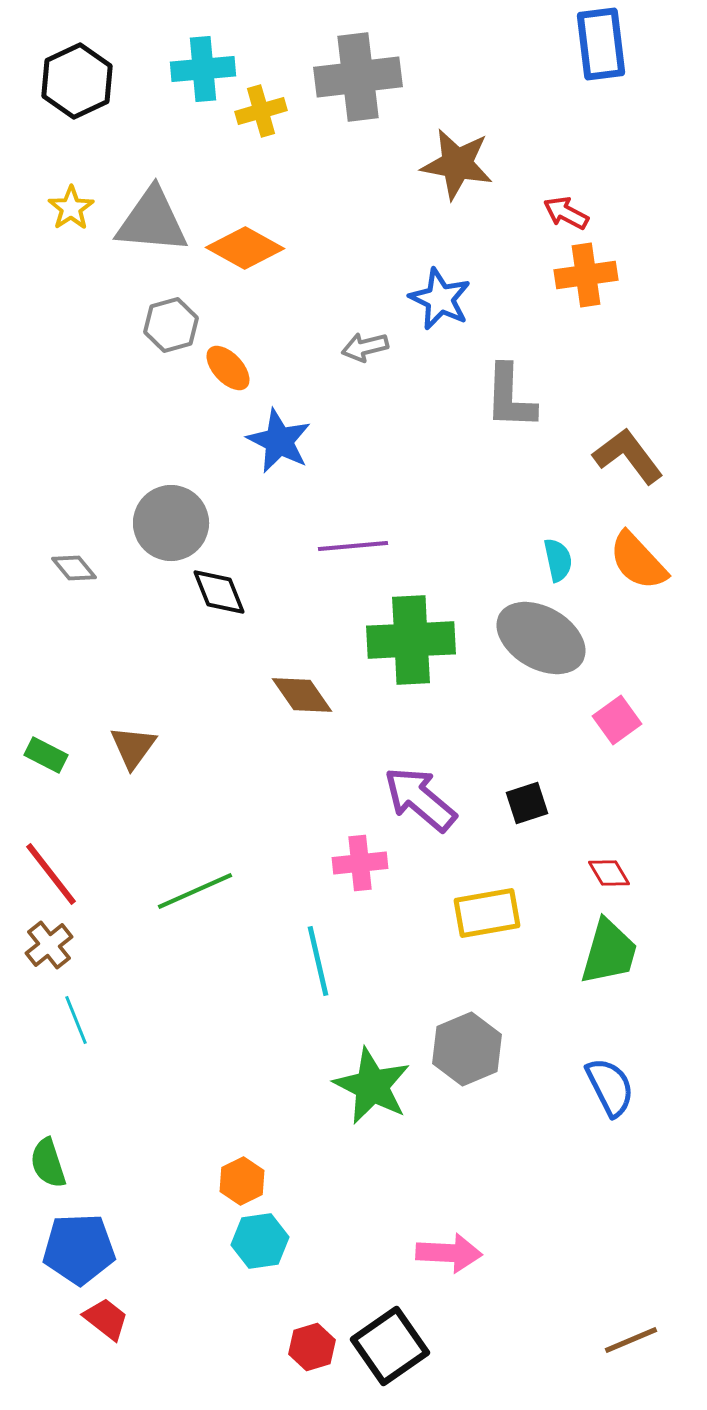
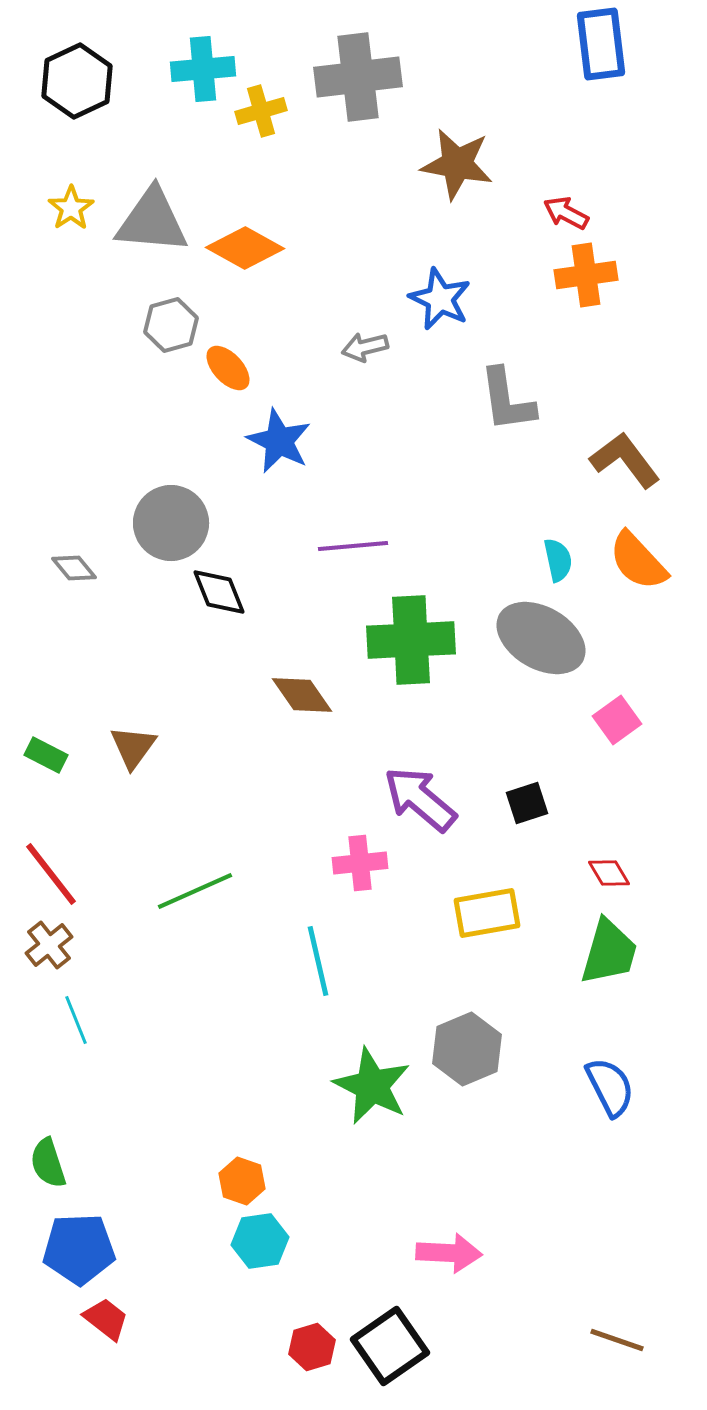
gray L-shape at (510, 397): moved 3 px left, 3 px down; rotated 10 degrees counterclockwise
brown L-shape at (628, 456): moved 3 px left, 4 px down
orange hexagon at (242, 1181): rotated 15 degrees counterclockwise
brown line at (631, 1340): moved 14 px left; rotated 42 degrees clockwise
